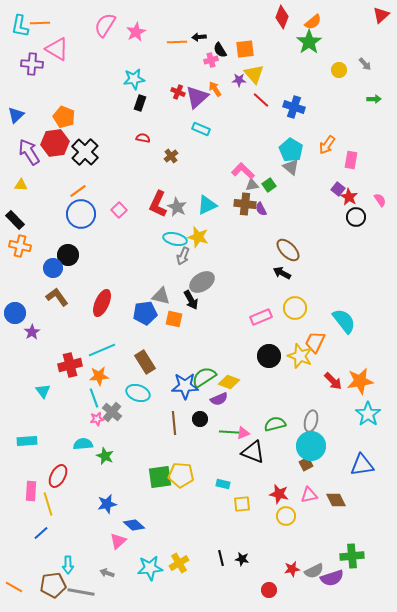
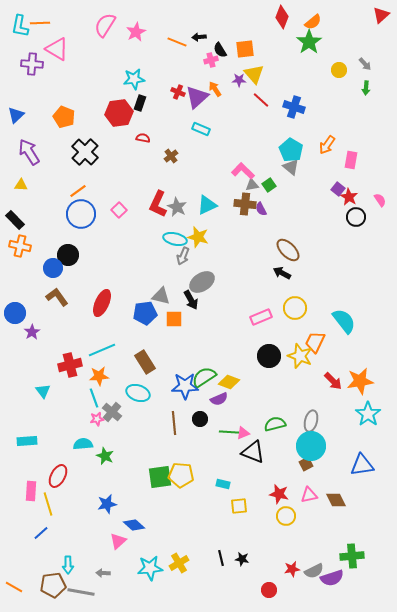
orange line at (177, 42): rotated 24 degrees clockwise
green arrow at (374, 99): moved 8 px left, 11 px up; rotated 96 degrees clockwise
red hexagon at (55, 143): moved 64 px right, 30 px up
orange square at (174, 319): rotated 12 degrees counterclockwise
yellow square at (242, 504): moved 3 px left, 2 px down
gray arrow at (107, 573): moved 4 px left; rotated 16 degrees counterclockwise
